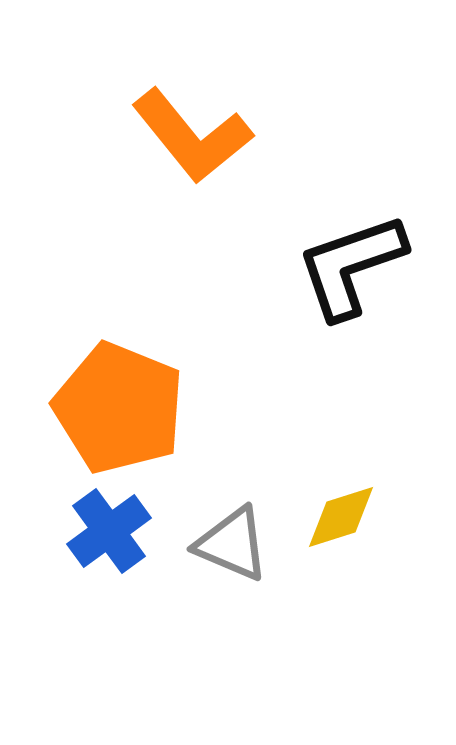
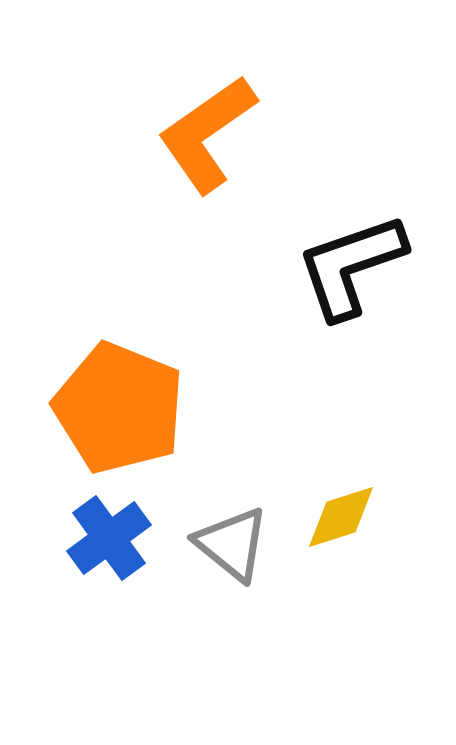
orange L-shape: moved 15 px right, 2 px up; rotated 94 degrees clockwise
blue cross: moved 7 px down
gray triangle: rotated 16 degrees clockwise
